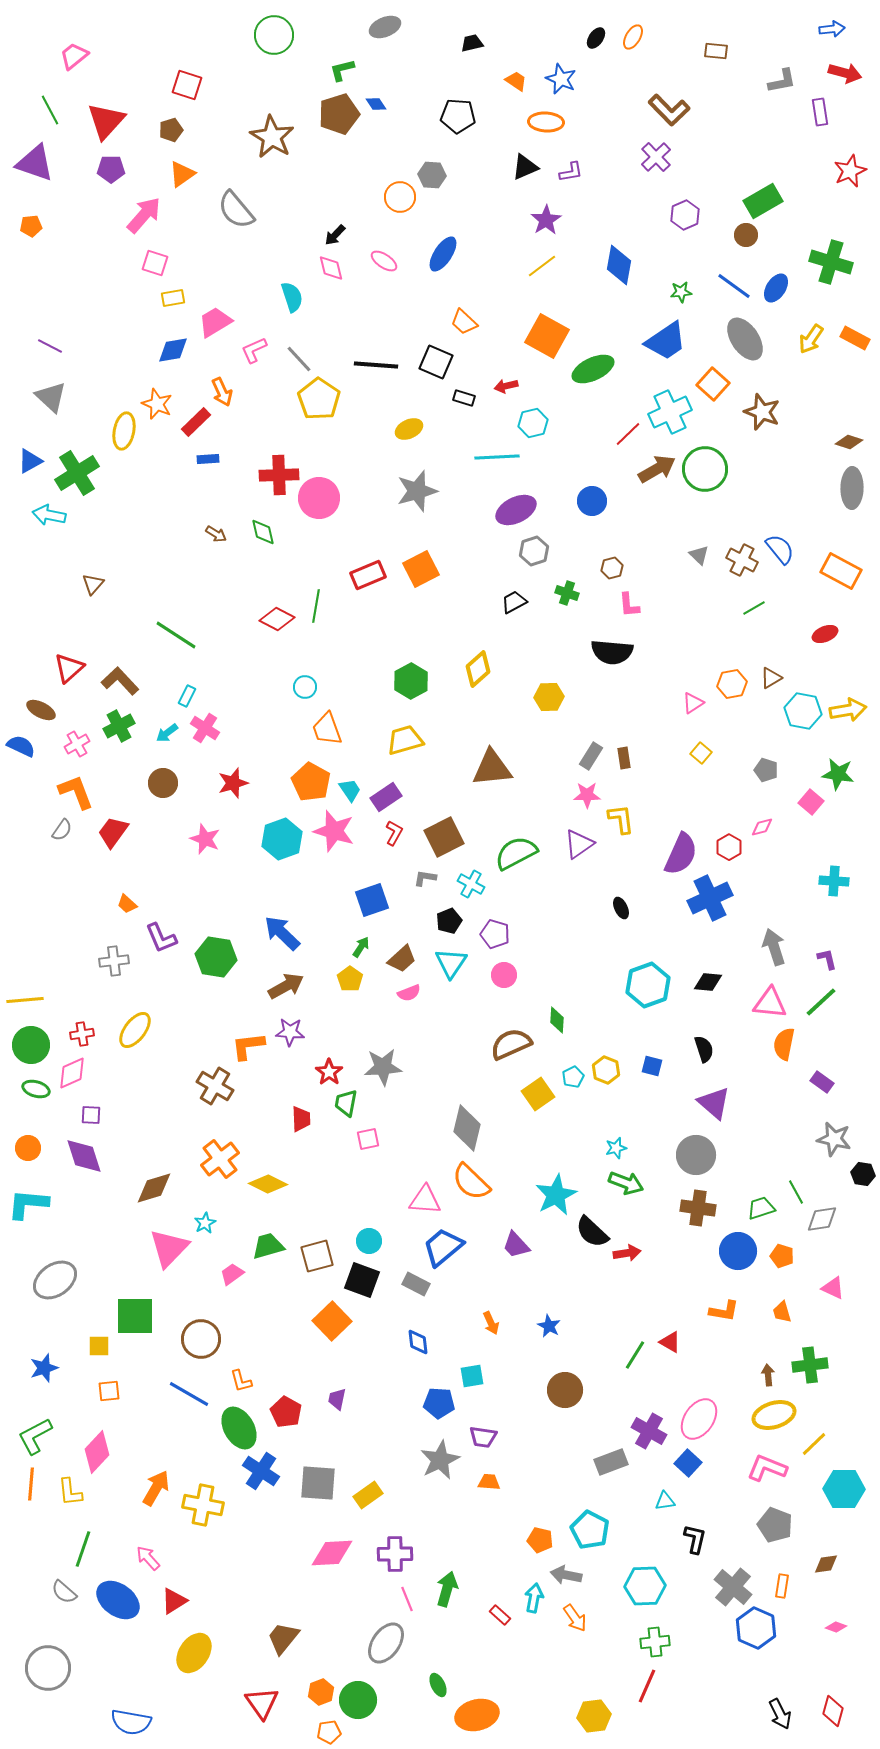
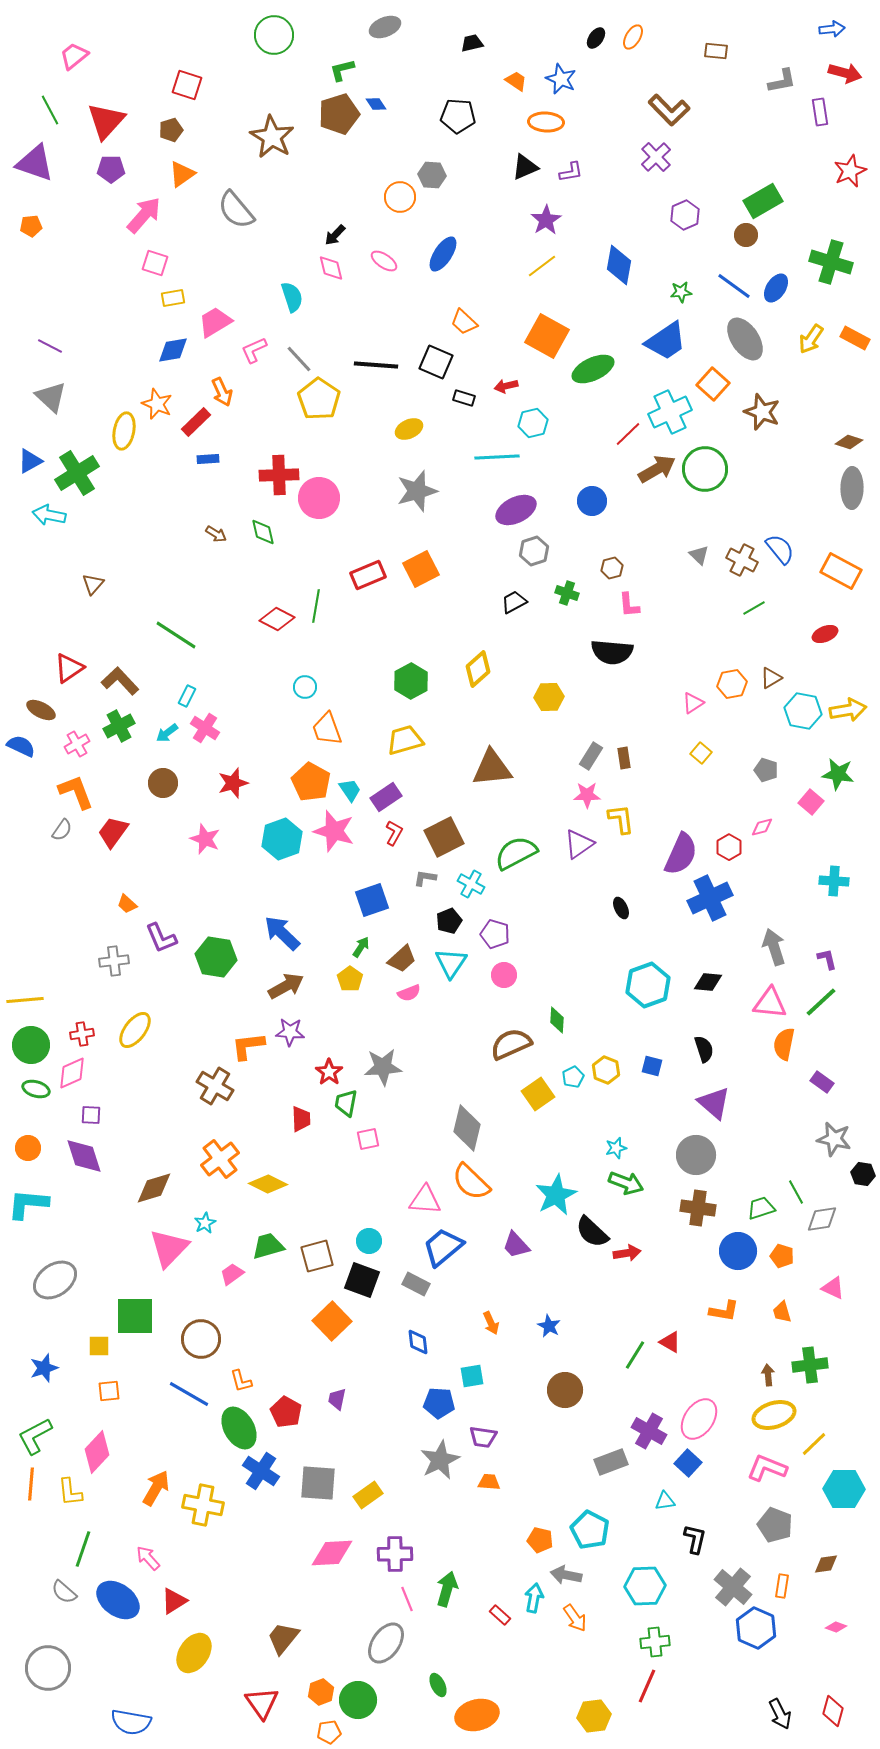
red triangle at (69, 668): rotated 8 degrees clockwise
